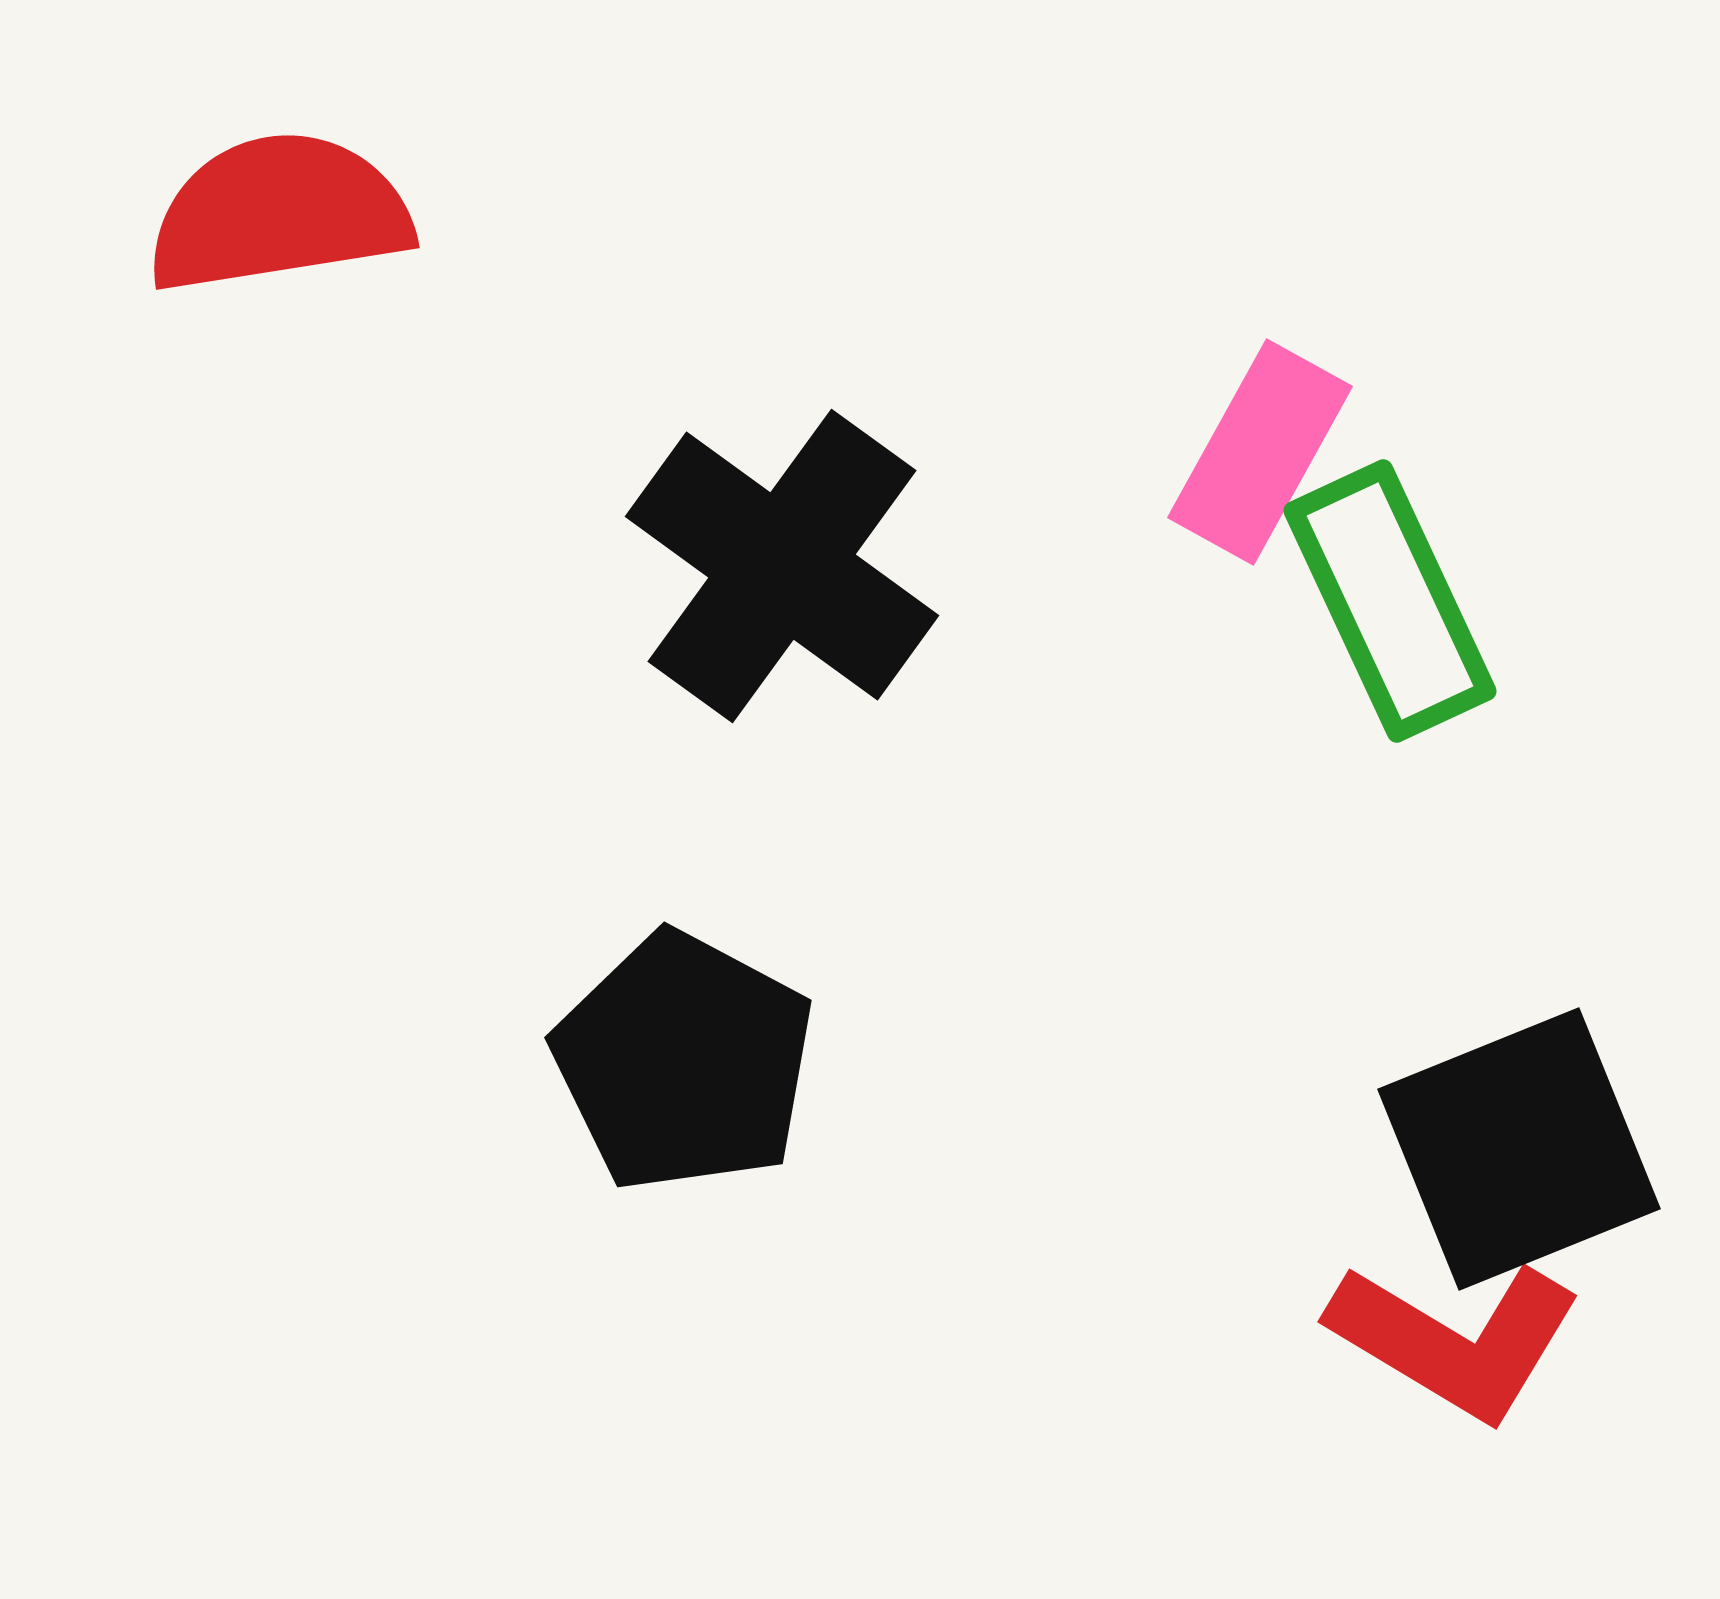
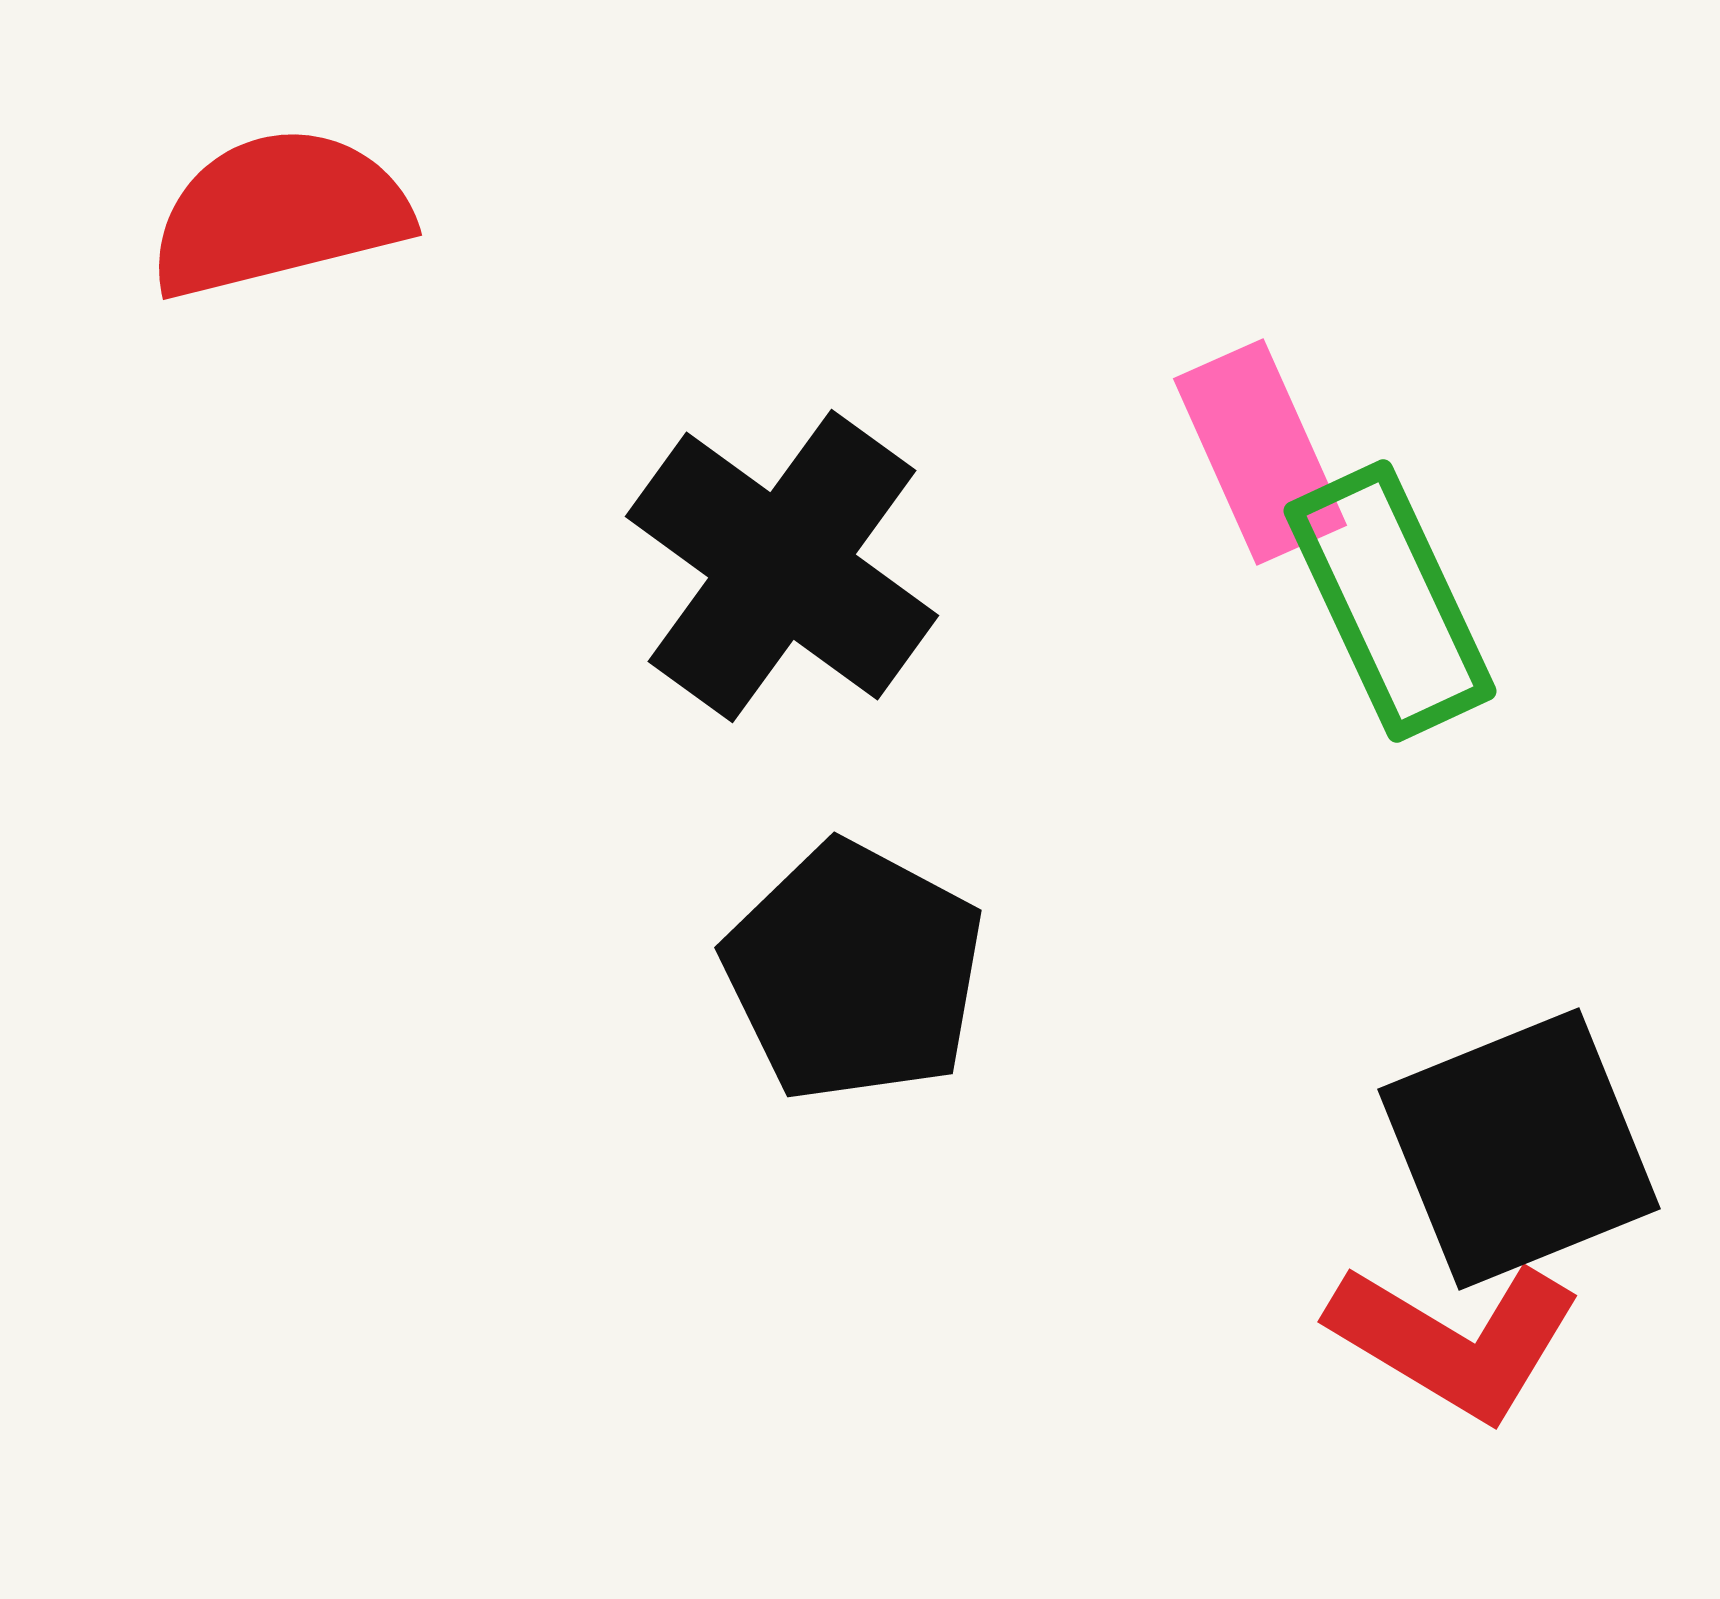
red semicircle: rotated 5 degrees counterclockwise
pink rectangle: rotated 53 degrees counterclockwise
black pentagon: moved 170 px right, 90 px up
